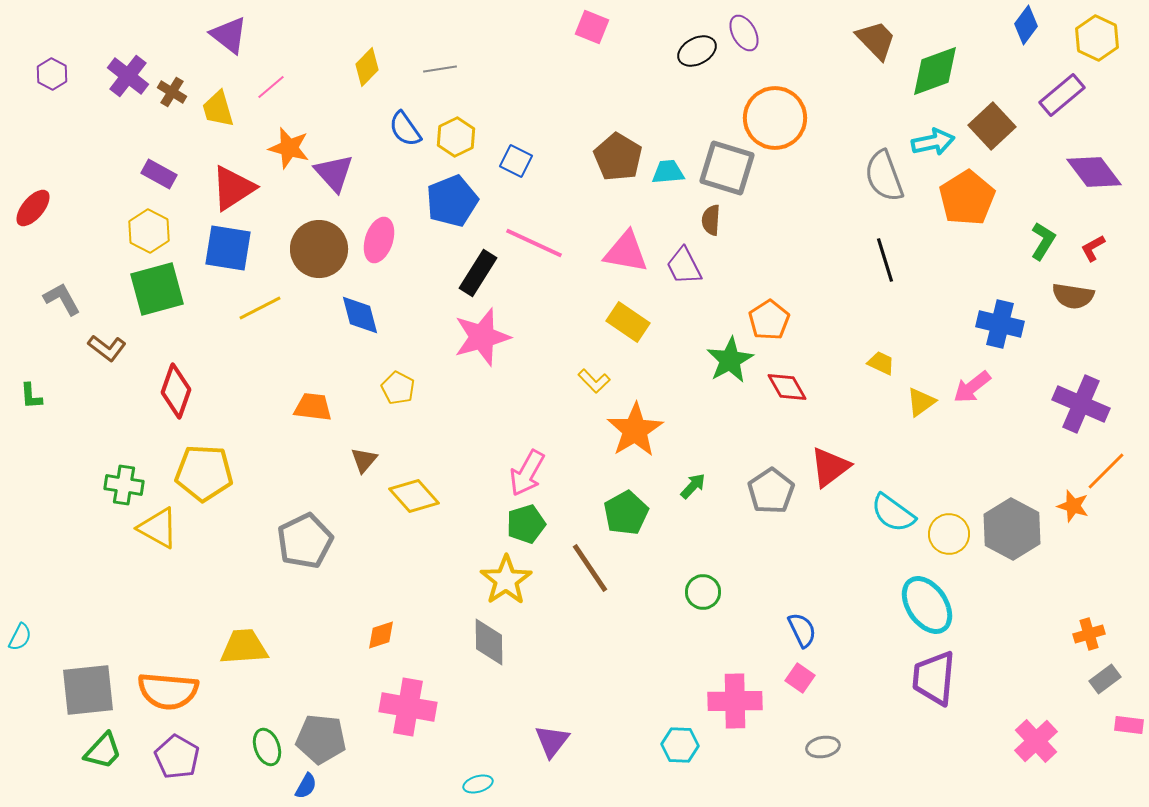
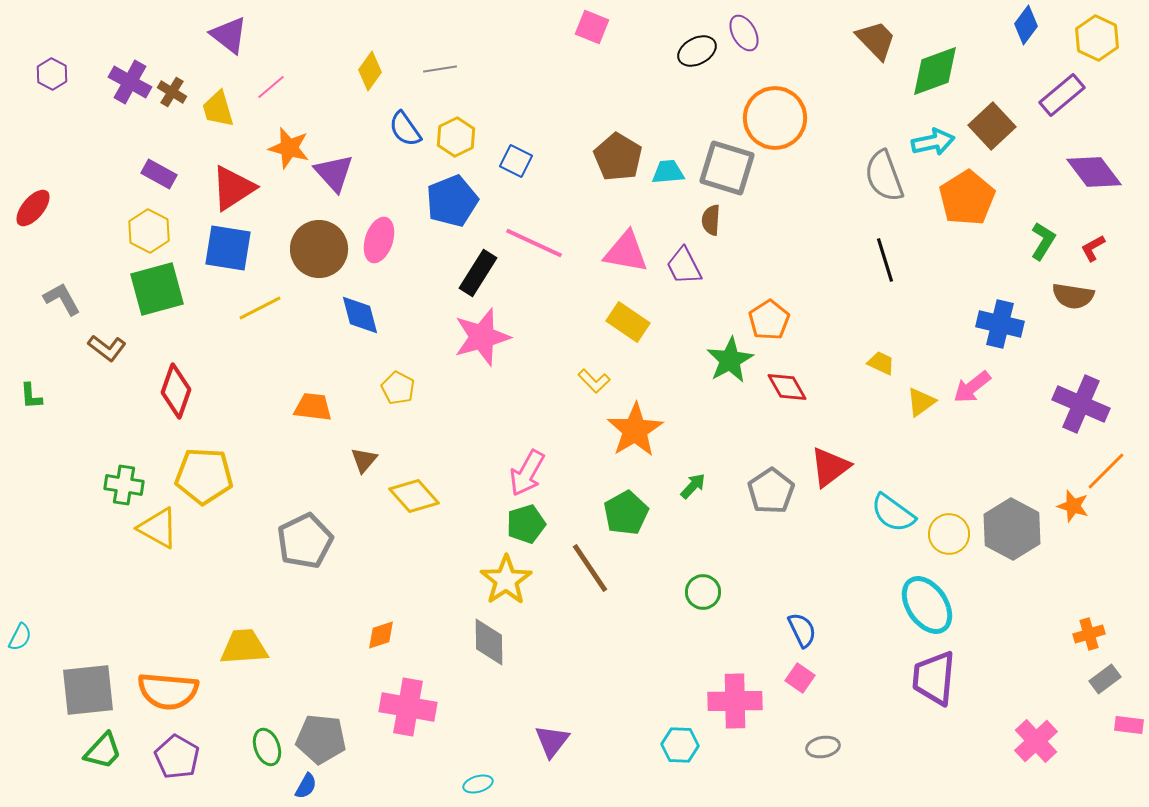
yellow diamond at (367, 67): moved 3 px right, 4 px down; rotated 9 degrees counterclockwise
purple cross at (128, 76): moved 2 px right, 6 px down; rotated 9 degrees counterclockwise
yellow pentagon at (204, 473): moved 3 px down
